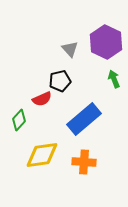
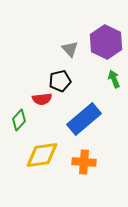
red semicircle: rotated 18 degrees clockwise
